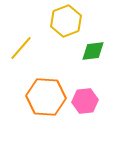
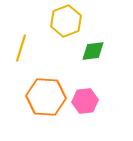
yellow line: rotated 24 degrees counterclockwise
